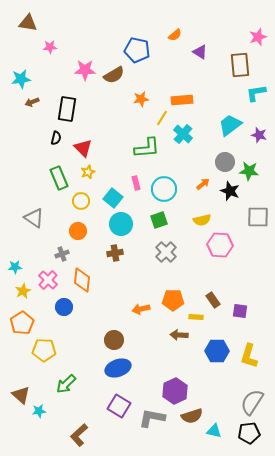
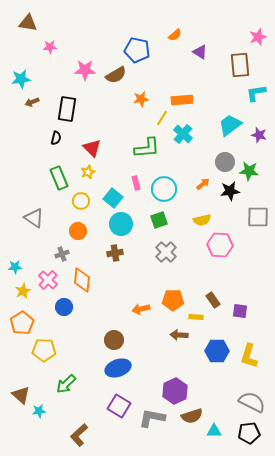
brown semicircle at (114, 75): moved 2 px right
red triangle at (83, 148): moved 9 px right
black star at (230, 191): rotated 30 degrees counterclockwise
gray semicircle at (252, 402): rotated 84 degrees clockwise
cyan triangle at (214, 431): rotated 14 degrees counterclockwise
